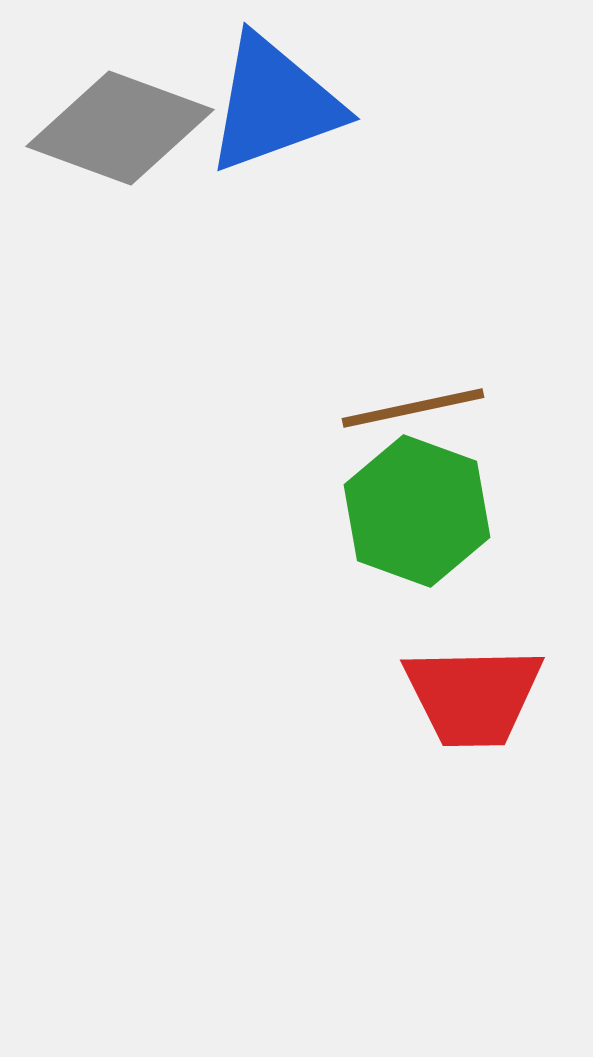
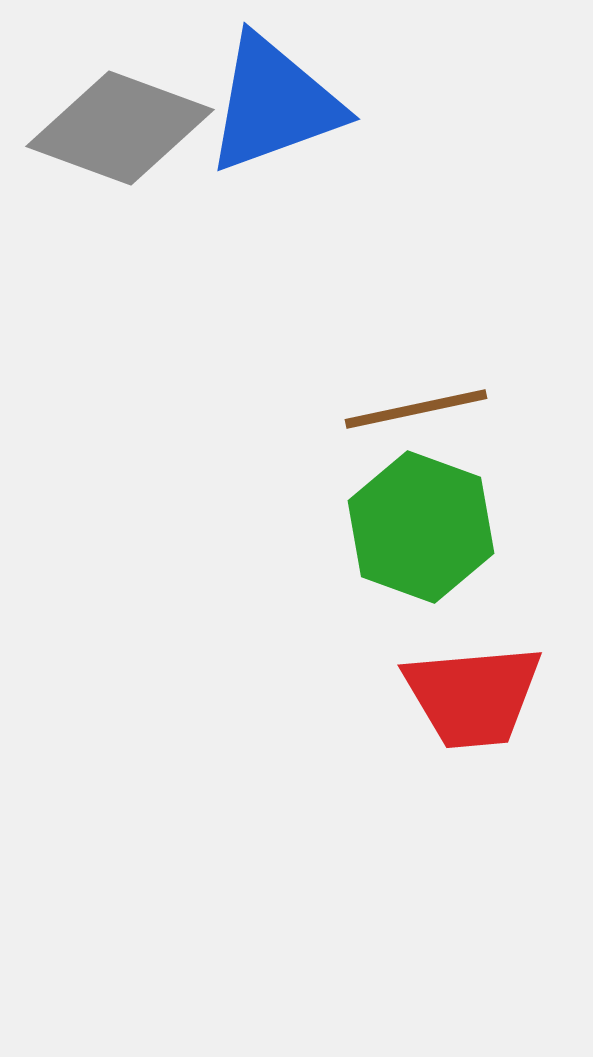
brown line: moved 3 px right, 1 px down
green hexagon: moved 4 px right, 16 px down
red trapezoid: rotated 4 degrees counterclockwise
